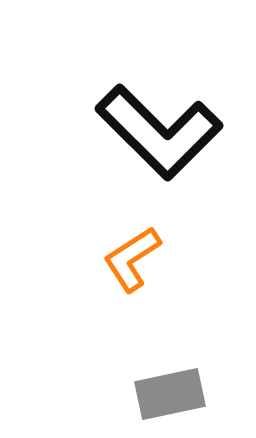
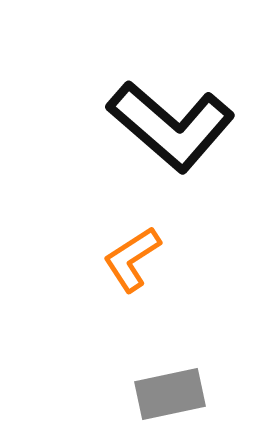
black L-shape: moved 12 px right, 6 px up; rotated 4 degrees counterclockwise
